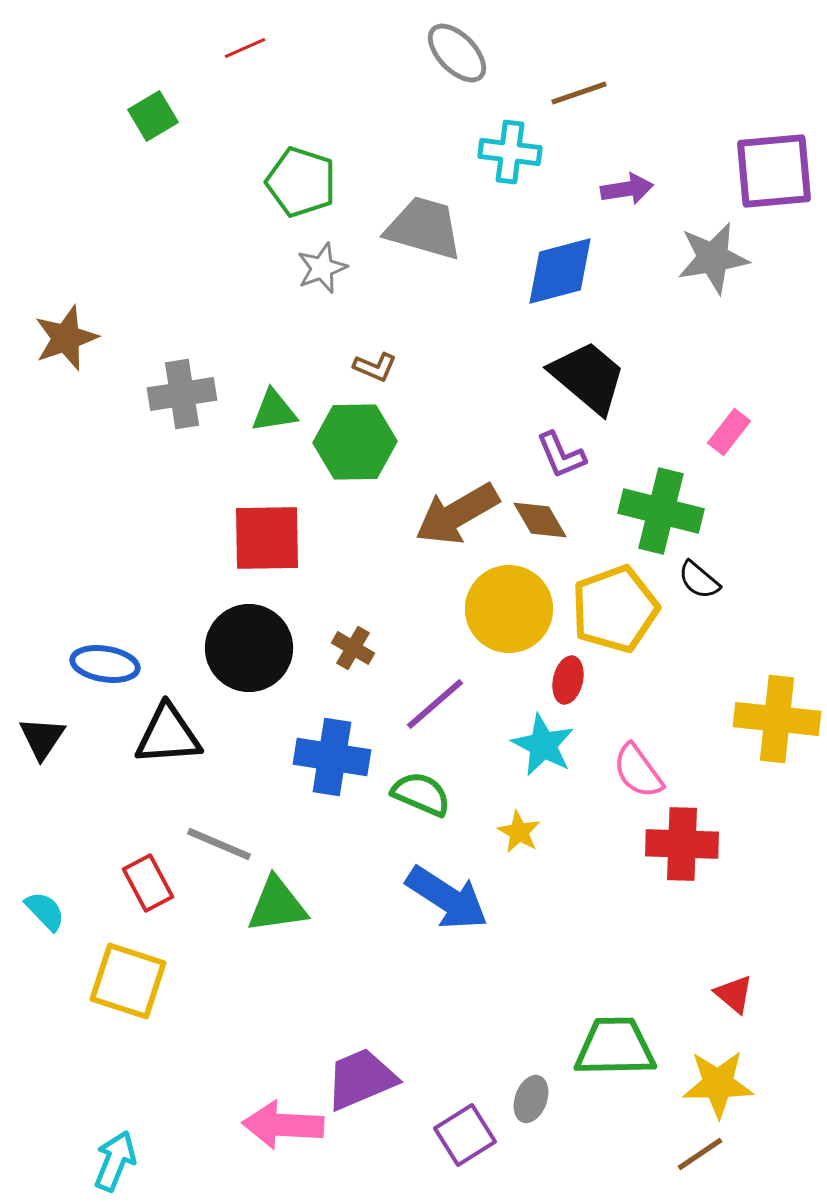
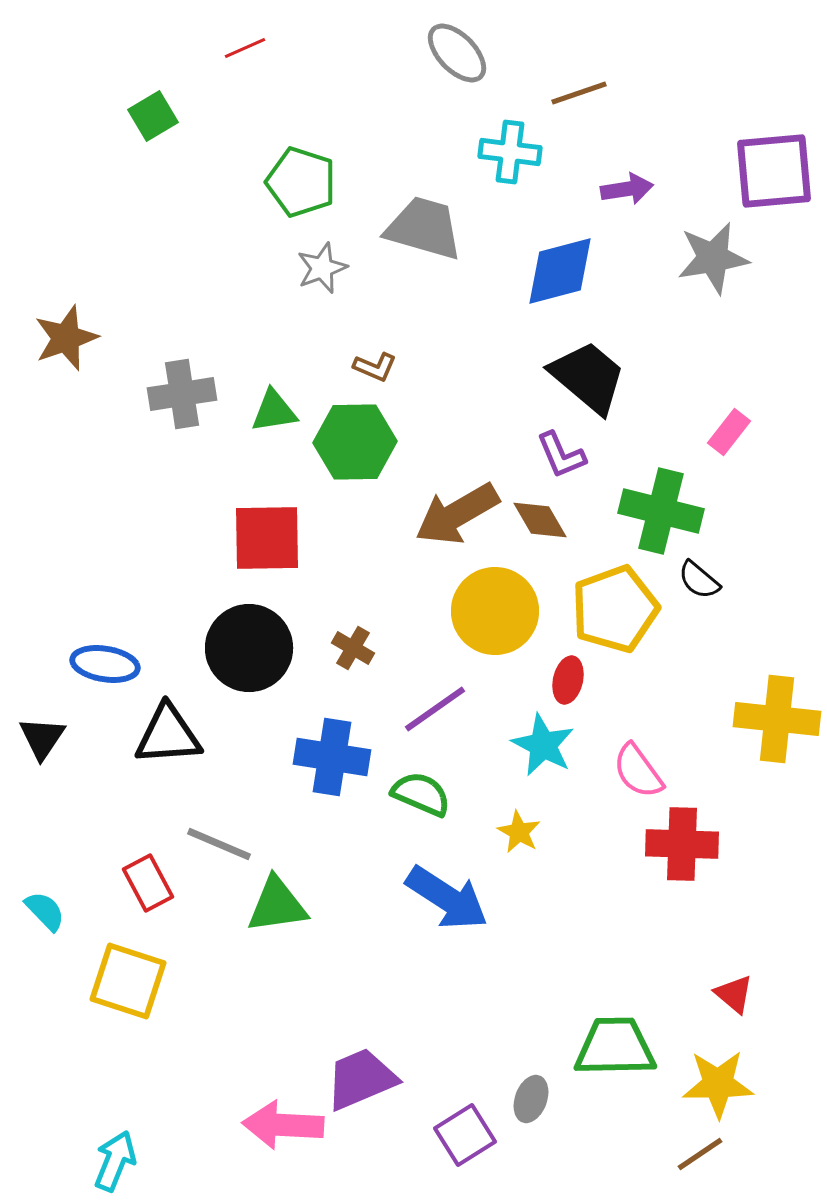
yellow circle at (509, 609): moved 14 px left, 2 px down
purple line at (435, 704): moved 5 px down; rotated 6 degrees clockwise
